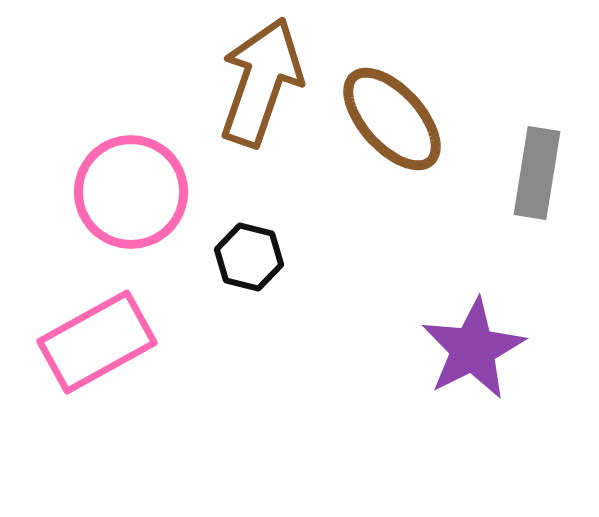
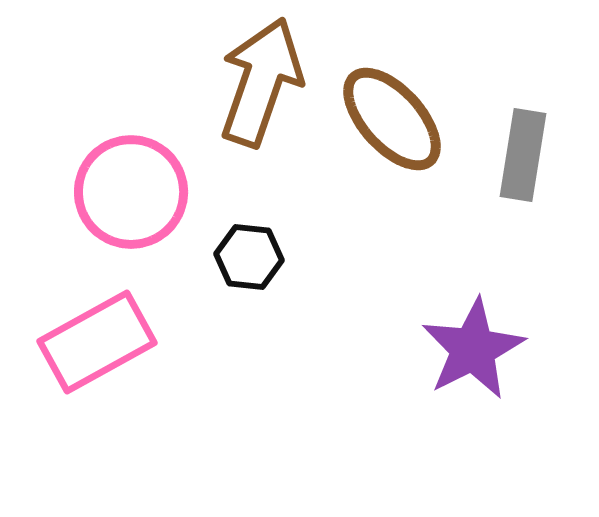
gray rectangle: moved 14 px left, 18 px up
black hexagon: rotated 8 degrees counterclockwise
